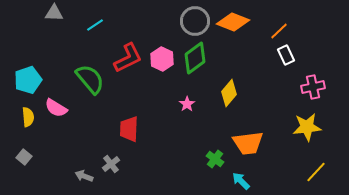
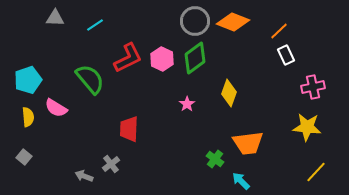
gray triangle: moved 1 px right, 5 px down
yellow diamond: rotated 20 degrees counterclockwise
yellow star: rotated 12 degrees clockwise
